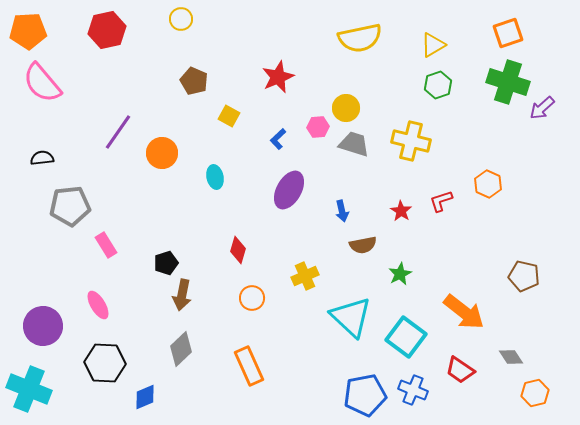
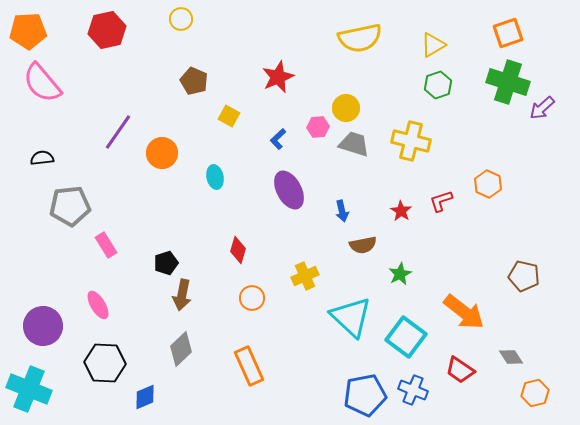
purple ellipse at (289, 190): rotated 57 degrees counterclockwise
